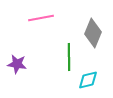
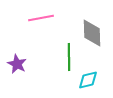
gray diamond: moved 1 px left; rotated 24 degrees counterclockwise
purple star: rotated 18 degrees clockwise
